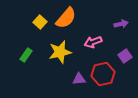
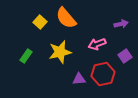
orange semicircle: rotated 100 degrees clockwise
pink arrow: moved 4 px right, 2 px down
green rectangle: moved 1 px down
